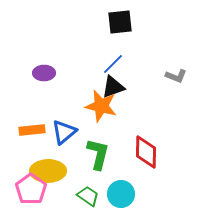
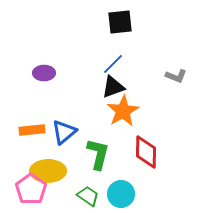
orange star: moved 22 px right, 5 px down; rotated 28 degrees clockwise
